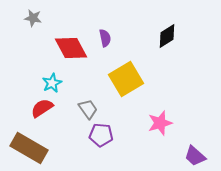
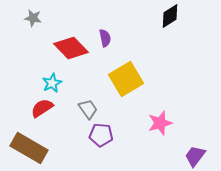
black diamond: moved 3 px right, 20 px up
red diamond: rotated 16 degrees counterclockwise
purple trapezoid: rotated 85 degrees clockwise
